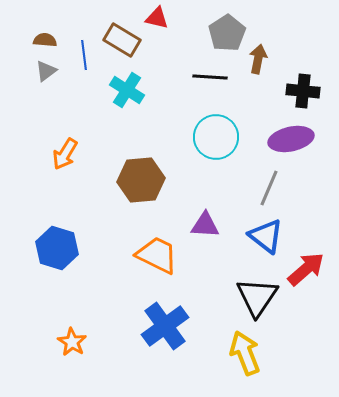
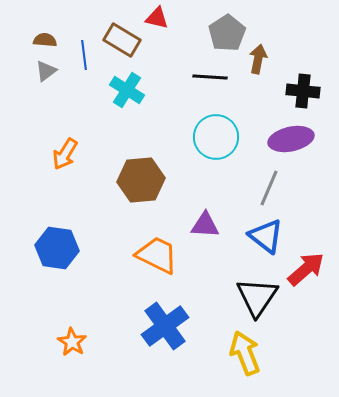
blue hexagon: rotated 9 degrees counterclockwise
